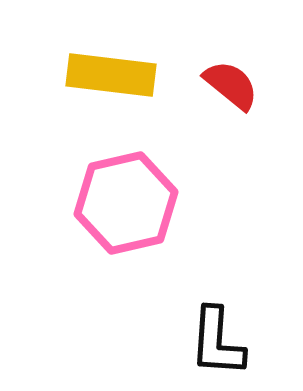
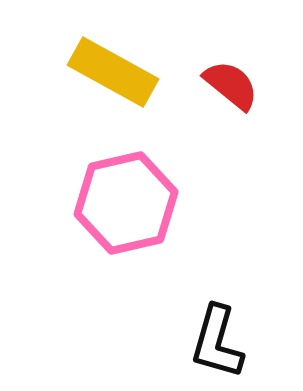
yellow rectangle: moved 2 px right, 3 px up; rotated 22 degrees clockwise
black L-shape: rotated 12 degrees clockwise
